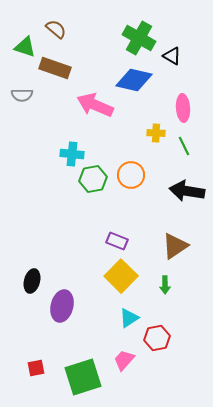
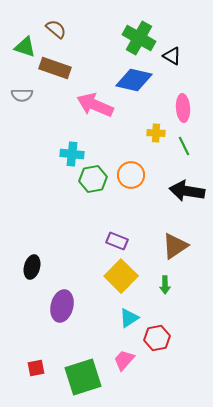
black ellipse: moved 14 px up
